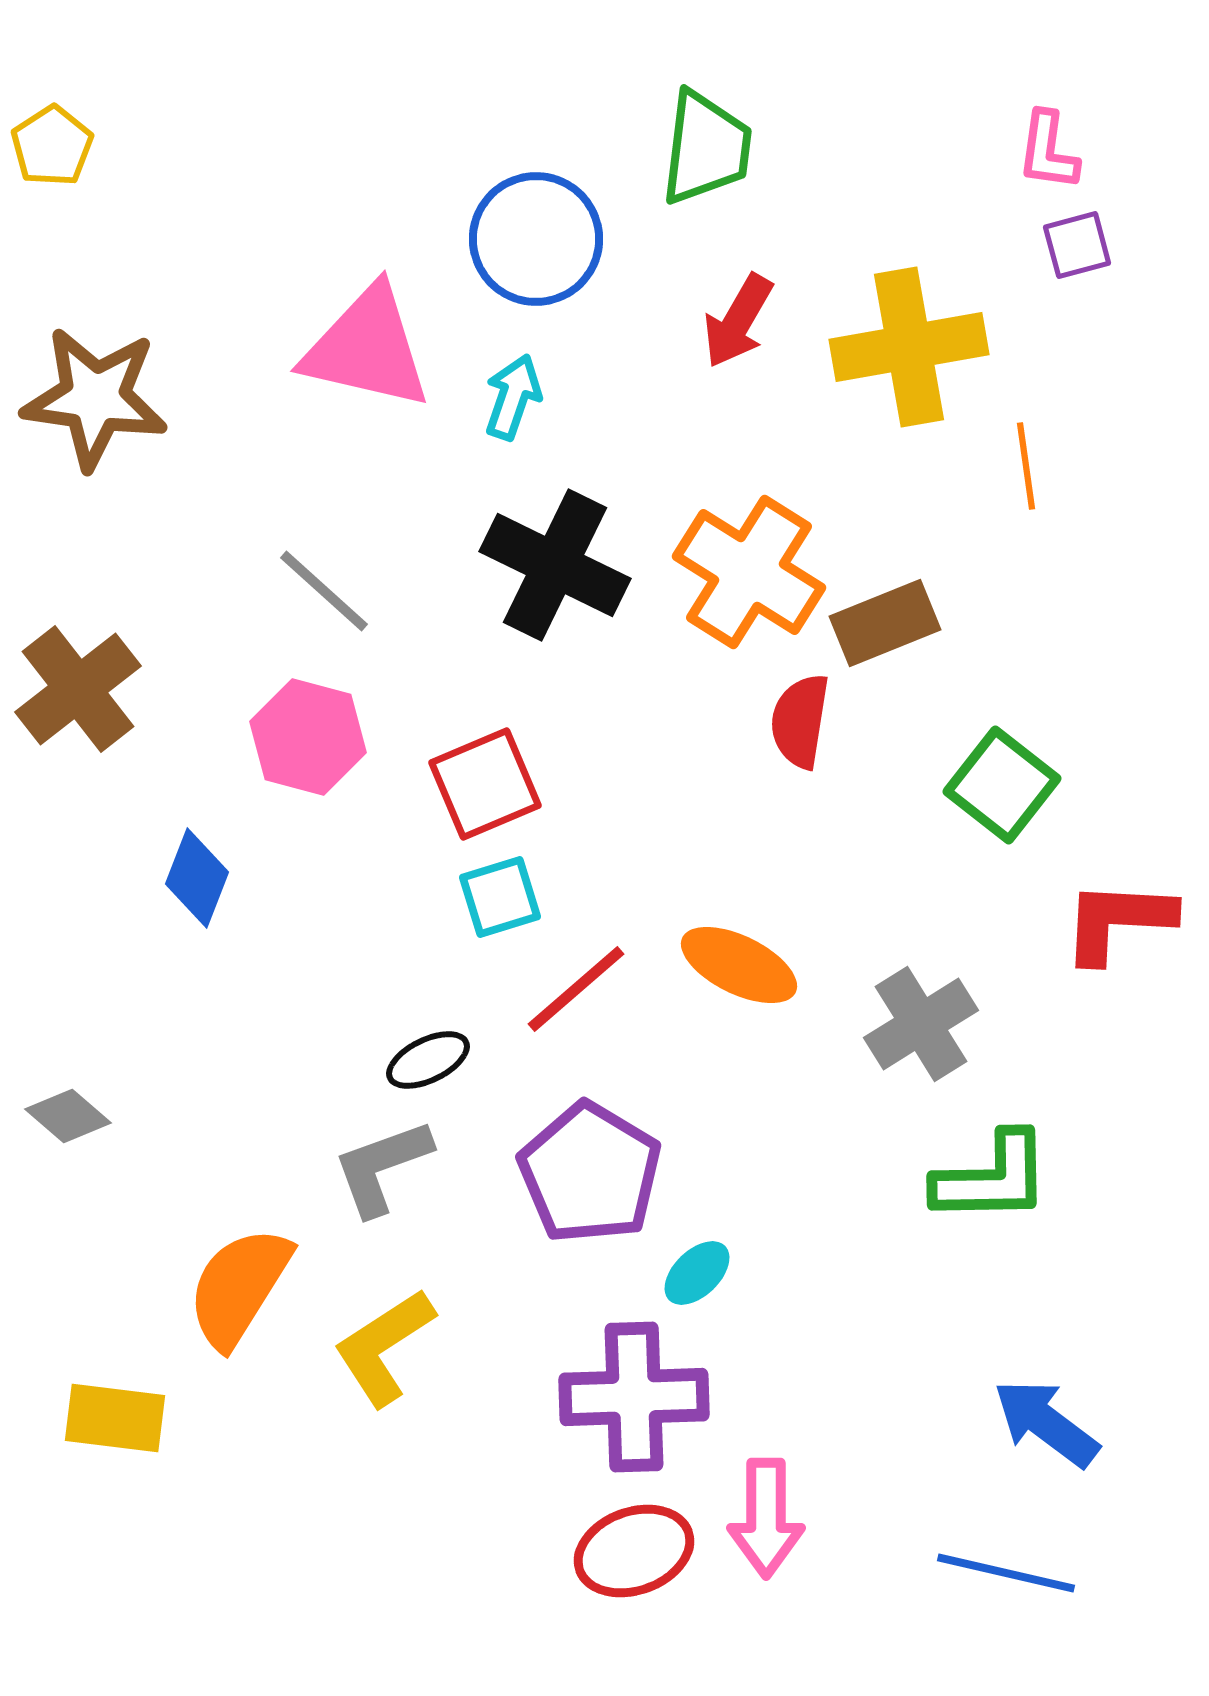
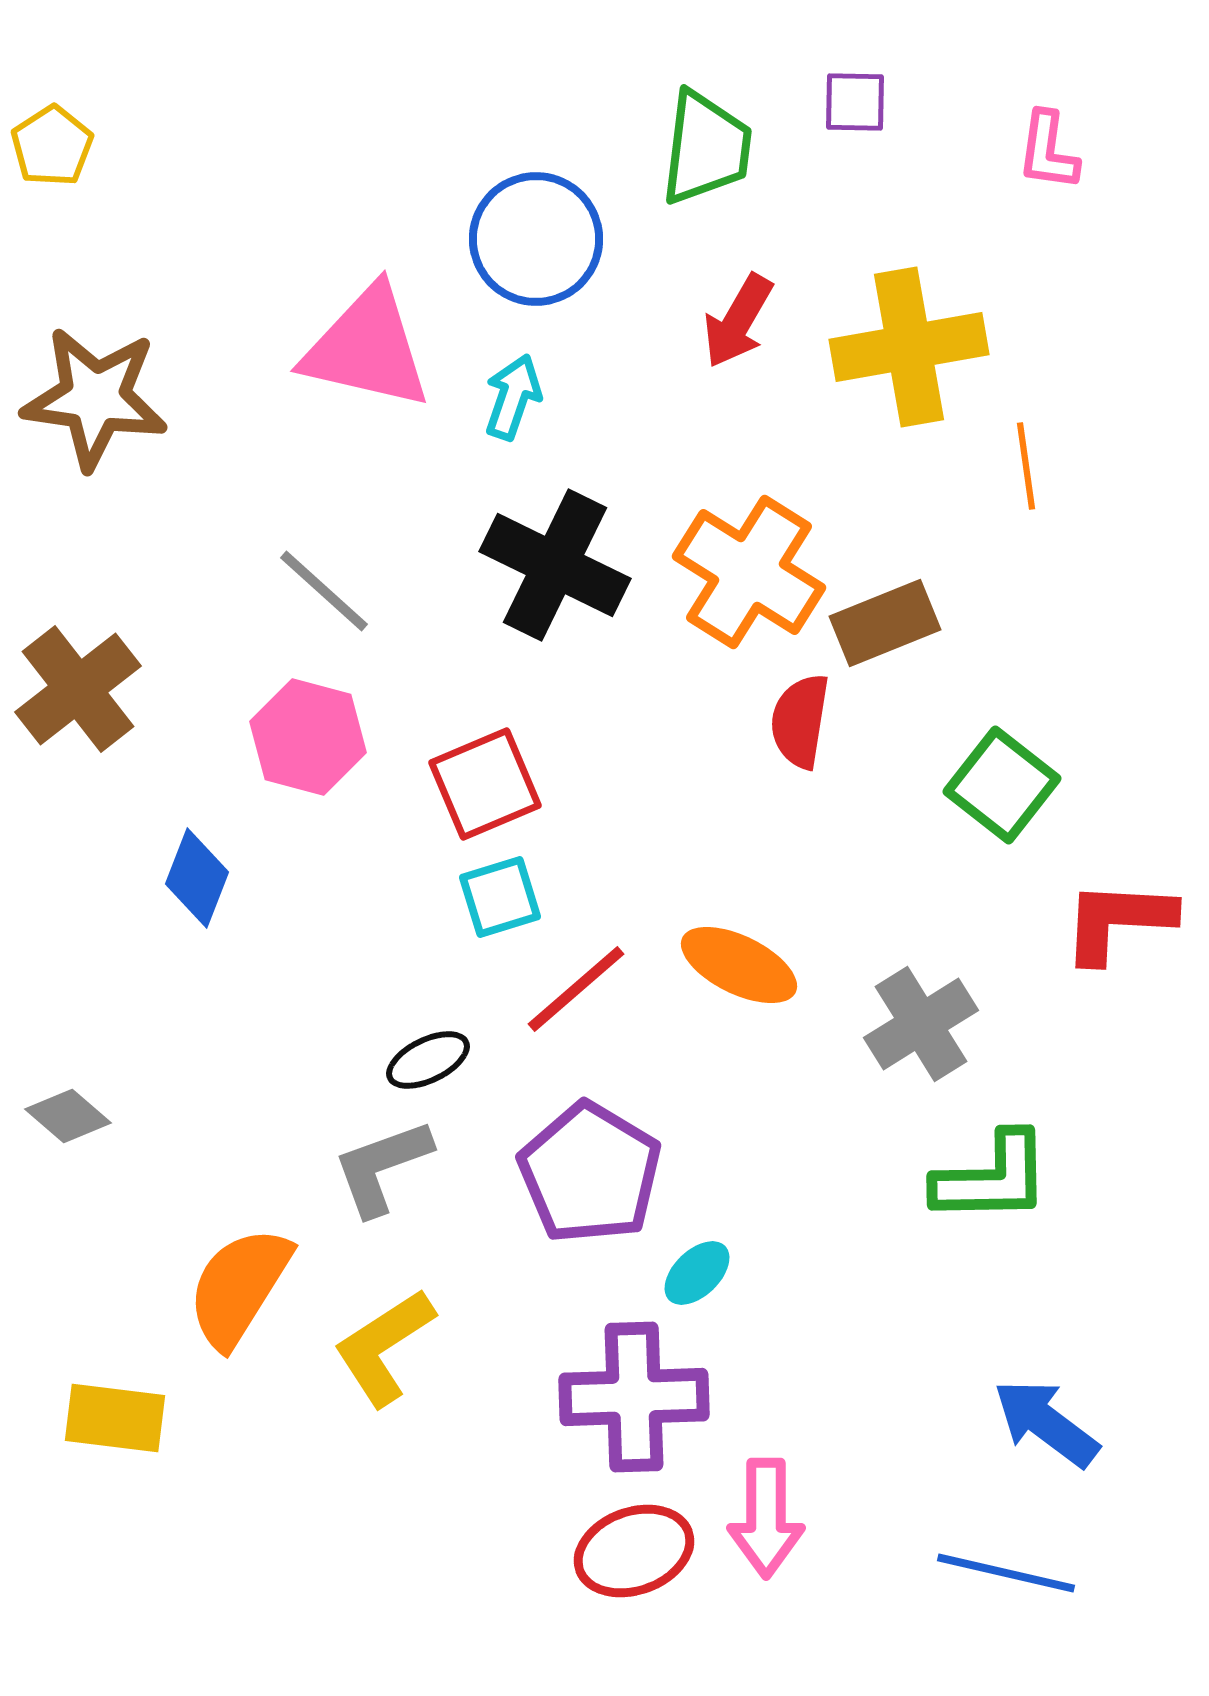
purple square: moved 222 px left, 143 px up; rotated 16 degrees clockwise
